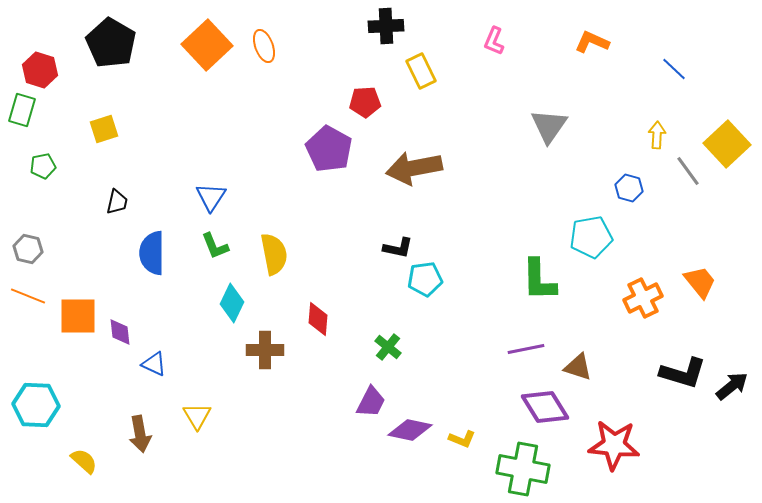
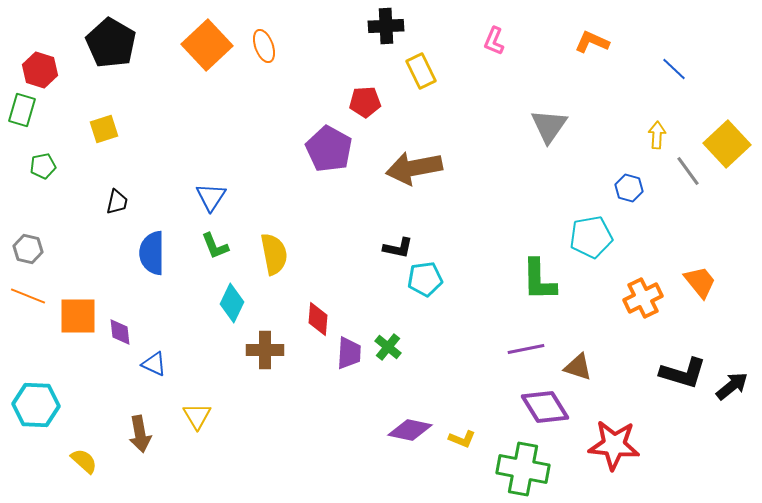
purple trapezoid at (371, 402): moved 22 px left, 49 px up; rotated 24 degrees counterclockwise
